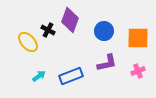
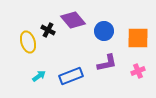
purple diamond: moved 3 px right; rotated 60 degrees counterclockwise
yellow ellipse: rotated 25 degrees clockwise
